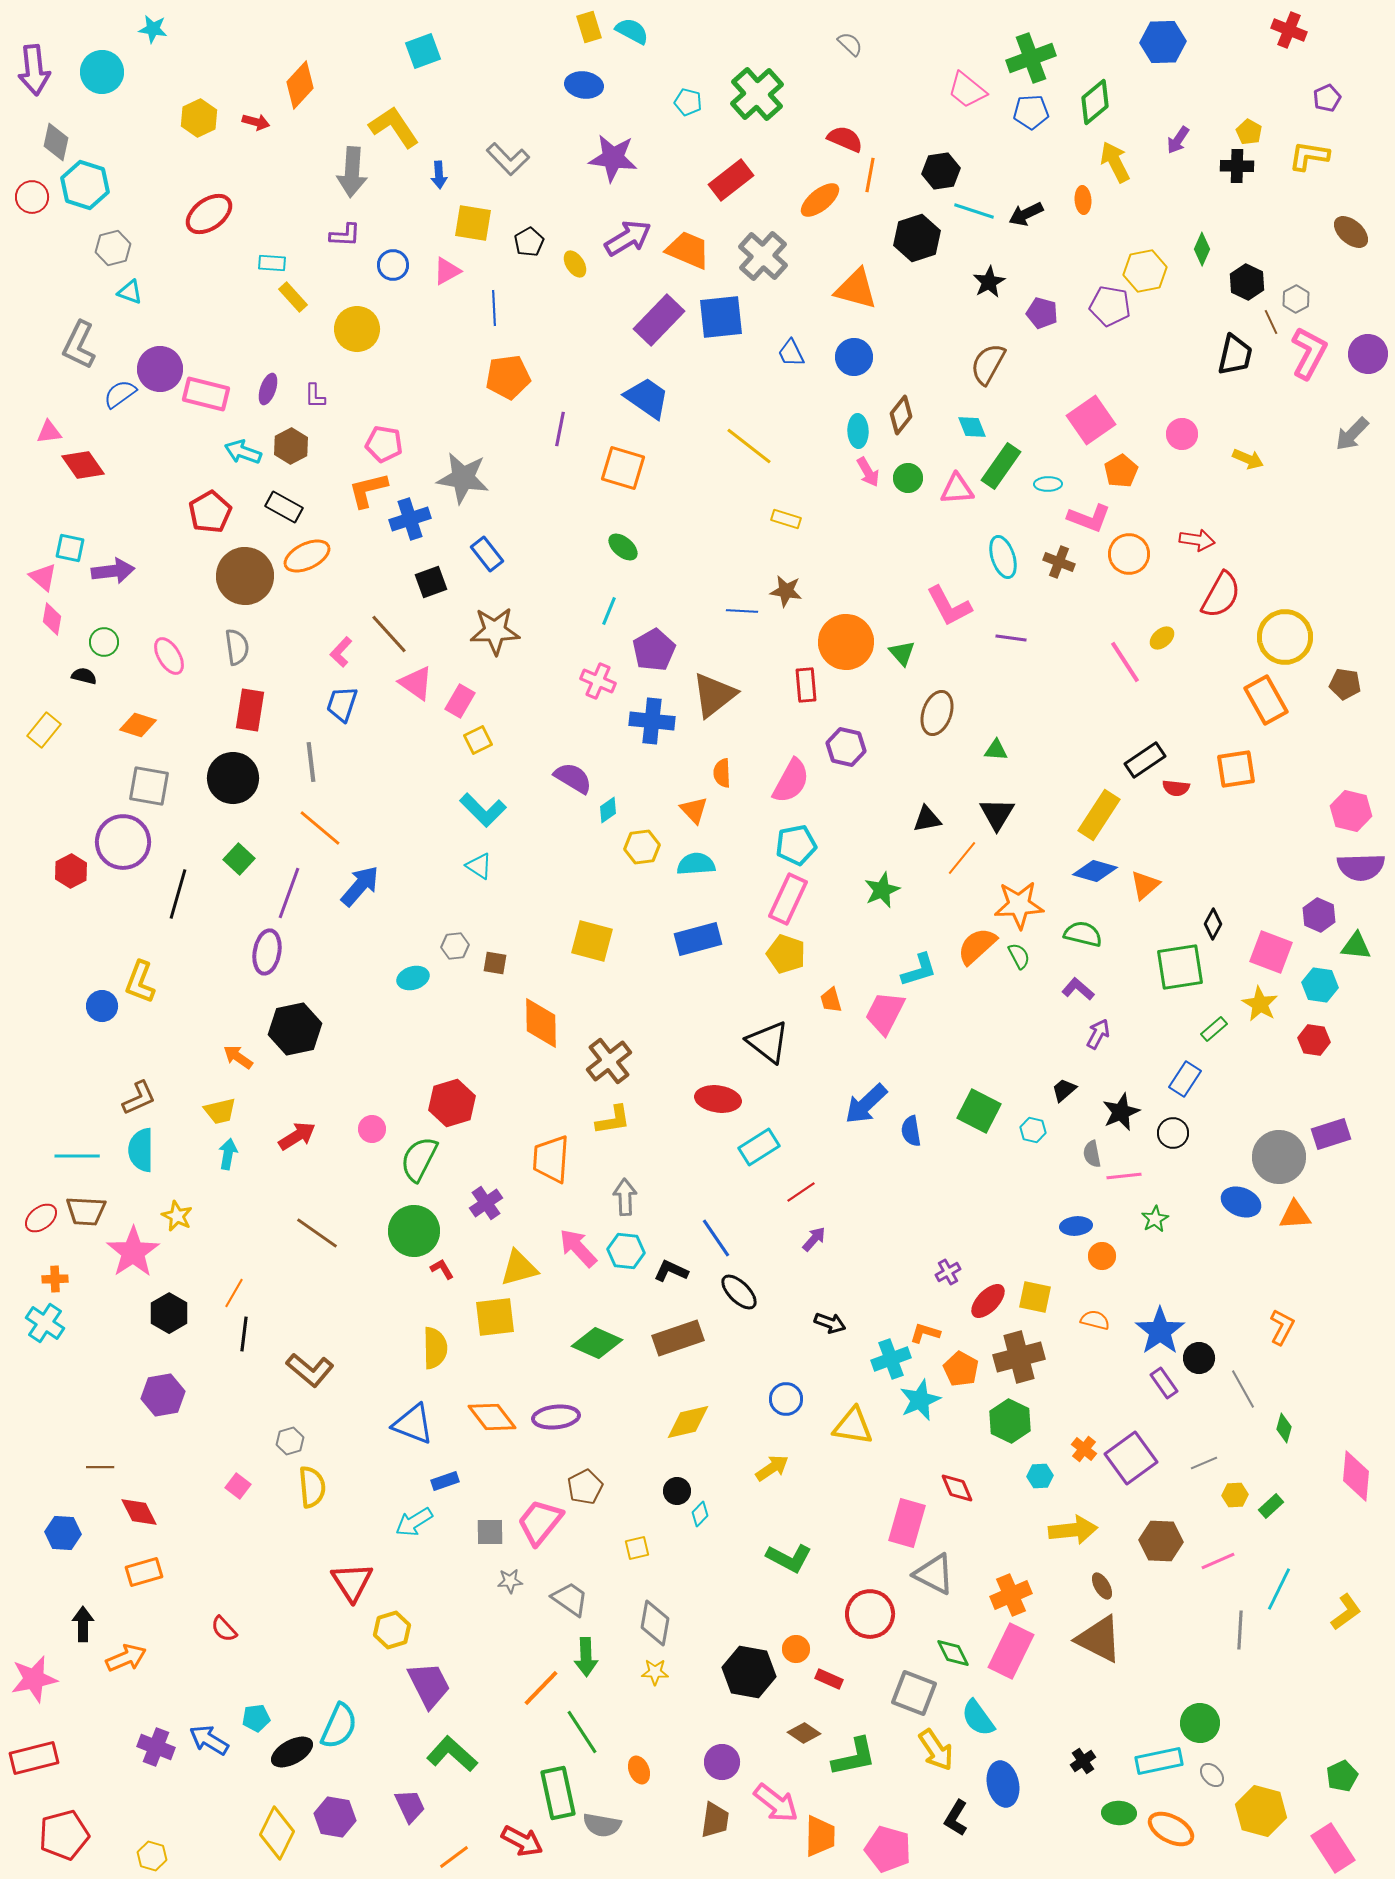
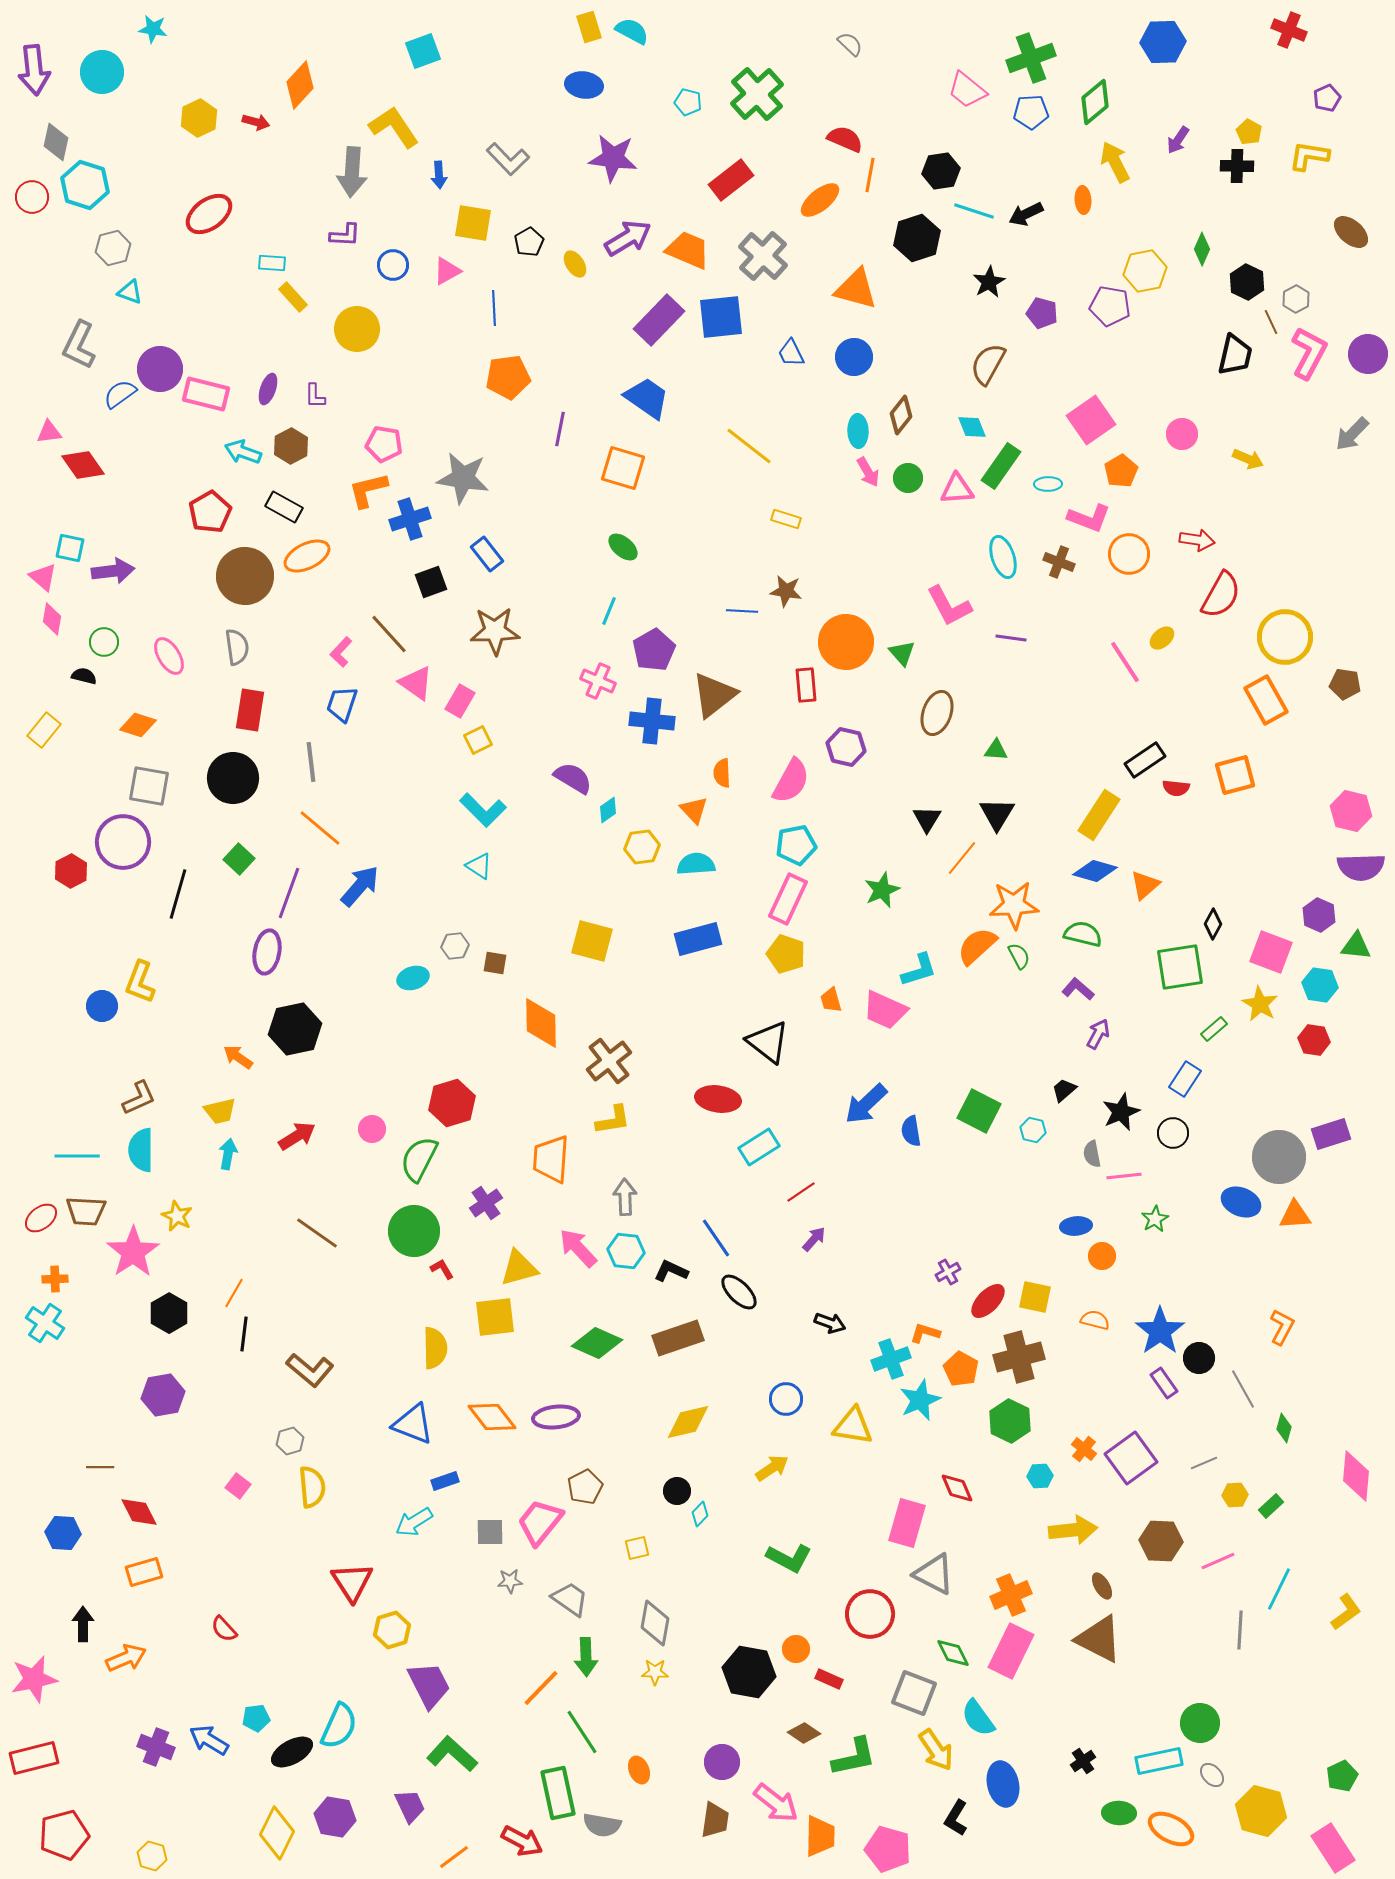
orange square at (1236, 769): moved 1 px left, 6 px down; rotated 6 degrees counterclockwise
black triangle at (927, 819): rotated 48 degrees counterclockwise
orange star at (1019, 905): moved 5 px left
pink trapezoid at (885, 1013): moved 3 px up; rotated 93 degrees counterclockwise
